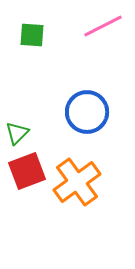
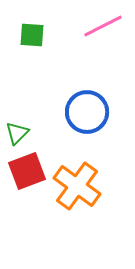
orange cross: moved 4 px down; rotated 18 degrees counterclockwise
